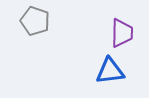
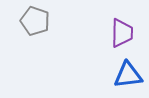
blue triangle: moved 18 px right, 4 px down
